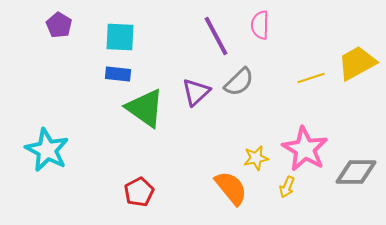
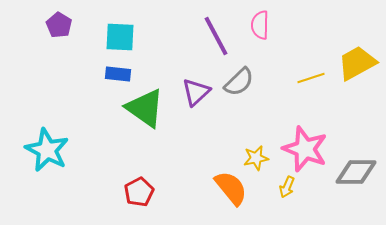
pink star: rotated 9 degrees counterclockwise
